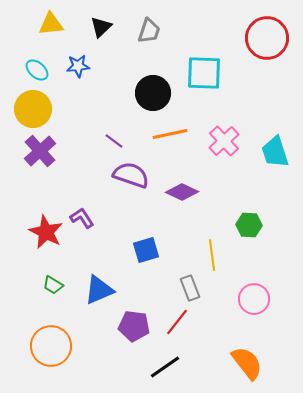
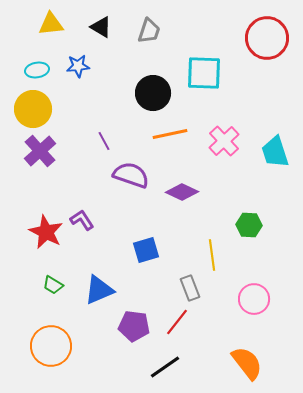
black triangle: rotated 45 degrees counterclockwise
cyan ellipse: rotated 50 degrees counterclockwise
purple line: moved 10 px left; rotated 24 degrees clockwise
purple L-shape: moved 2 px down
